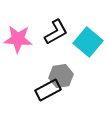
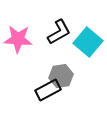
black L-shape: moved 3 px right
